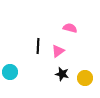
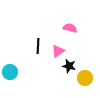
black star: moved 7 px right, 8 px up
